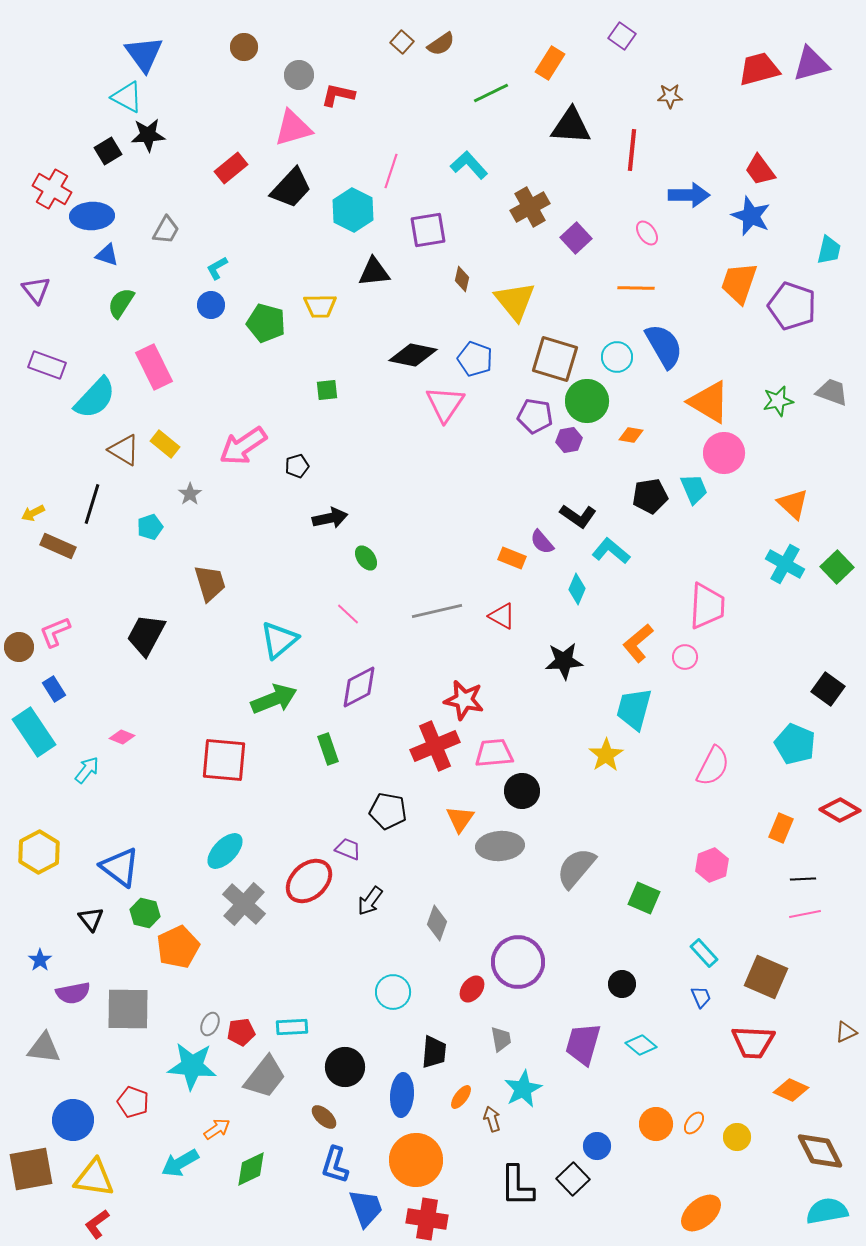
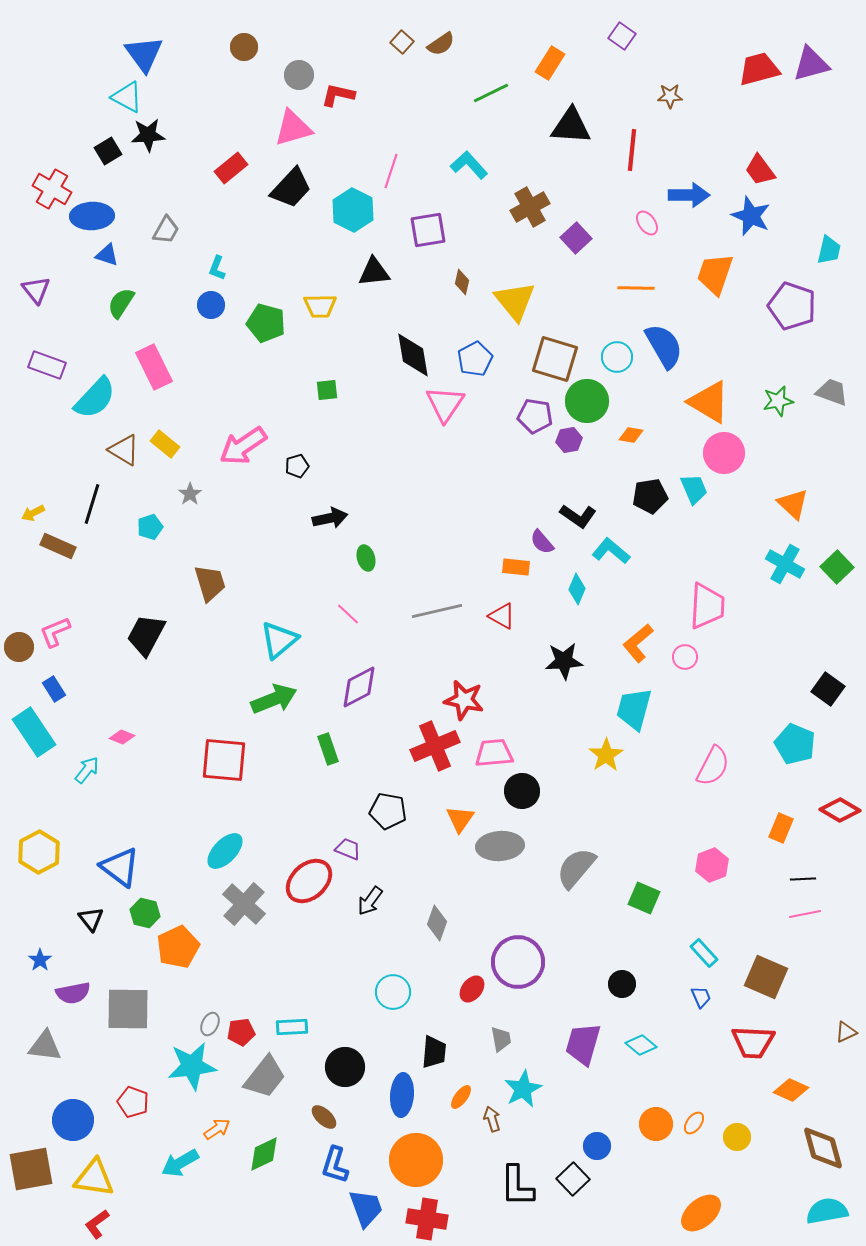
pink ellipse at (647, 233): moved 10 px up
cyan L-shape at (217, 268): rotated 40 degrees counterclockwise
brown diamond at (462, 279): moved 3 px down
orange trapezoid at (739, 283): moved 24 px left, 9 px up
black diamond at (413, 355): rotated 69 degrees clockwise
blue pentagon at (475, 359): rotated 24 degrees clockwise
green ellipse at (366, 558): rotated 20 degrees clockwise
orange rectangle at (512, 558): moved 4 px right, 9 px down; rotated 16 degrees counterclockwise
gray triangle at (44, 1048): moved 1 px right, 2 px up
cyan star at (192, 1066): rotated 12 degrees counterclockwise
brown diamond at (820, 1151): moved 3 px right, 3 px up; rotated 12 degrees clockwise
green diamond at (251, 1169): moved 13 px right, 15 px up
